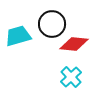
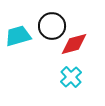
black circle: moved 2 px down
red diamond: rotated 20 degrees counterclockwise
